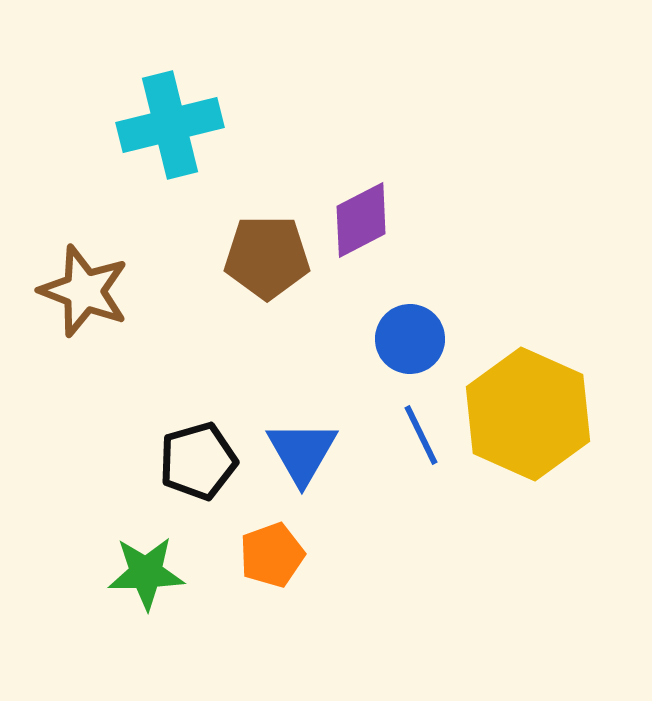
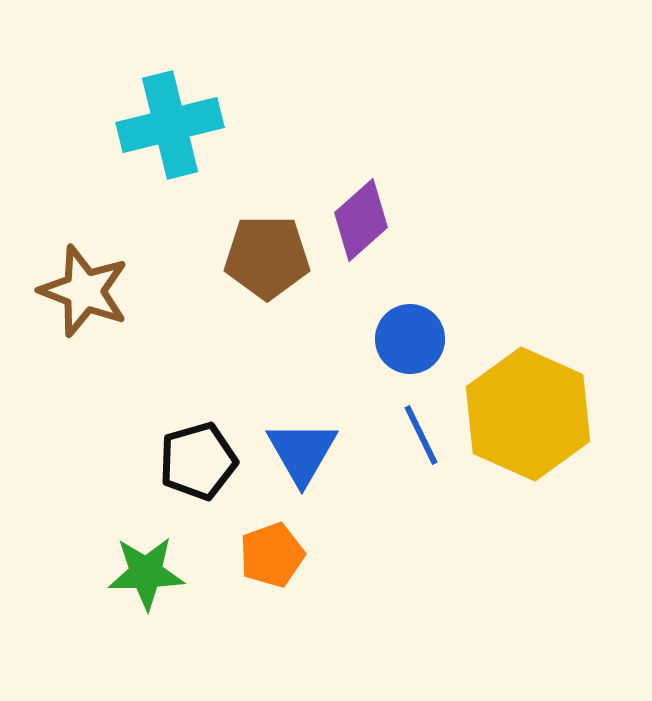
purple diamond: rotated 14 degrees counterclockwise
